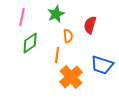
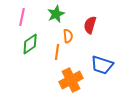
green diamond: moved 1 px down
orange line: moved 3 px up
orange cross: moved 3 px down; rotated 15 degrees clockwise
